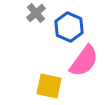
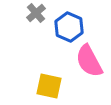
pink semicircle: moved 5 px right; rotated 116 degrees clockwise
